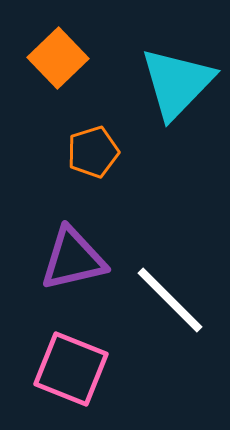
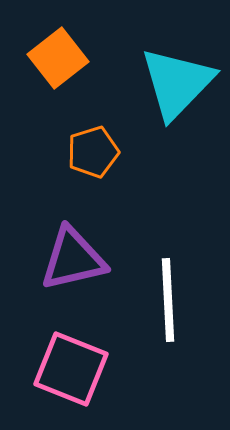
orange square: rotated 6 degrees clockwise
white line: moved 2 px left; rotated 42 degrees clockwise
